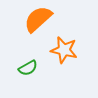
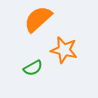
green semicircle: moved 5 px right
